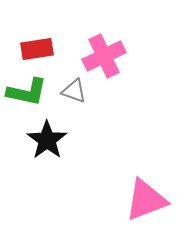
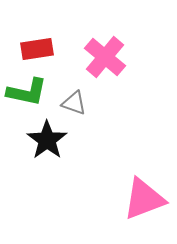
pink cross: moved 1 px right, 1 px down; rotated 24 degrees counterclockwise
gray triangle: moved 12 px down
pink triangle: moved 2 px left, 1 px up
